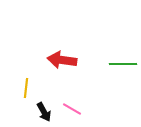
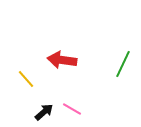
green line: rotated 64 degrees counterclockwise
yellow line: moved 9 px up; rotated 48 degrees counterclockwise
black arrow: rotated 102 degrees counterclockwise
